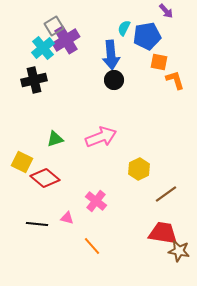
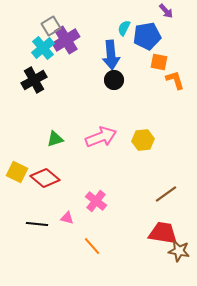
gray square: moved 3 px left
black cross: rotated 15 degrees counterclockwise
yellow square: moved 5 px left, 10 px down
yellow hexagon: moved 4 px right, 29 px up; rotated 20 degrees clockwise
